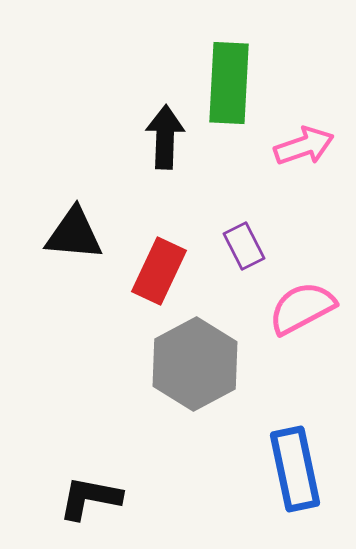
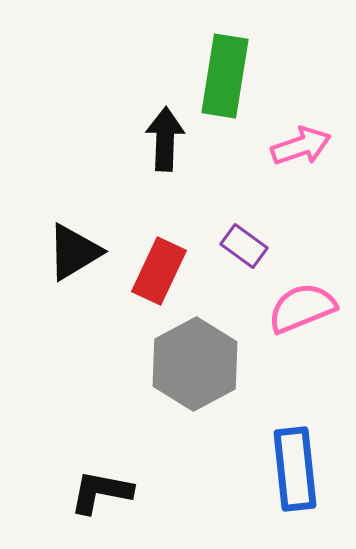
green rectangle: moved 4 px left, 7 px up; rotated 6 degrees clockwise
black arrow: moved 2 px down
pink arrow: moved 3 px left
black triangle: moved 18 px down; rotated 36 degrees counterclockwise
purple rectangle: rotated 27 degrees counterclockwise
pink semicircle: rotated 6 degrees clockwise
blue rectangle: rotated 6 degrees clockwise
black L-shape: moved 11 px right, 6 px up
